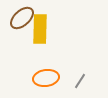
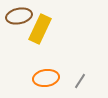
brown ellipse: moved 3 px left, 2 px up; rotated 30 degrees clockwise
yellow rectangle: rotated 24 degrees clockwise
